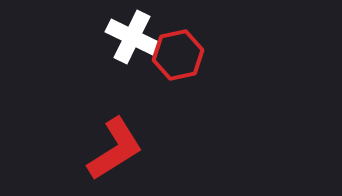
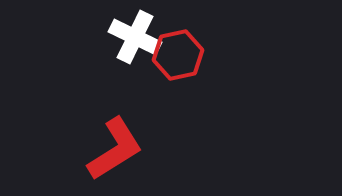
white cross: moved 3 px right
